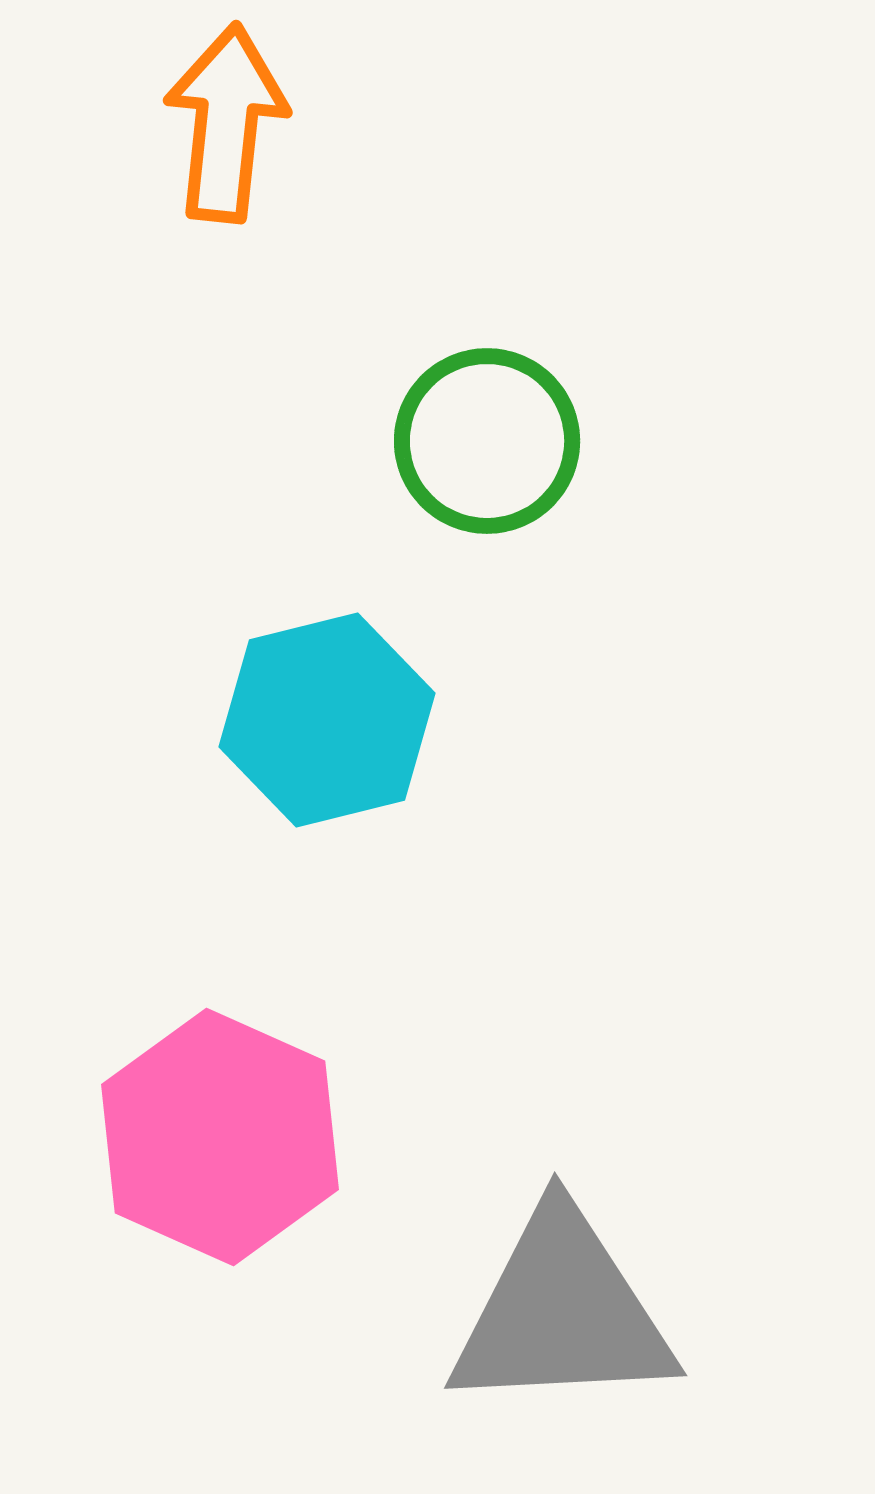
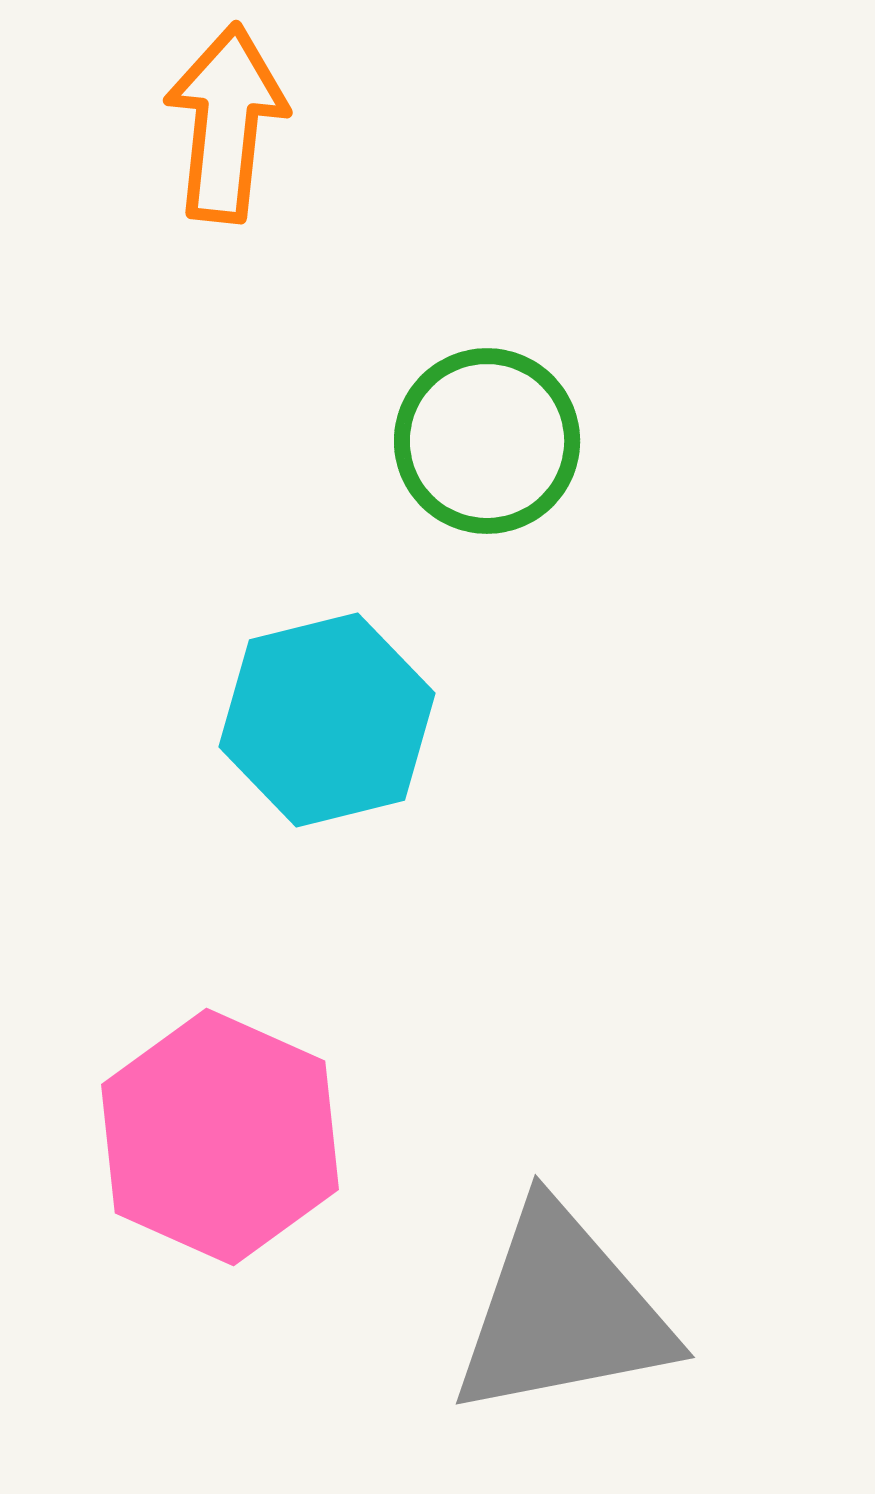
gray triangle: rotated 8 degrees counterclockwise
